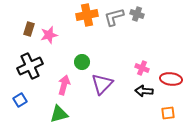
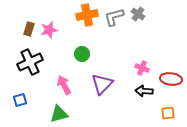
gray cross: moved 1 px right; rotated 16 degrees clockwise
pink star: moved 5 px up
green circle: moved 8 px up
black cross: moved 4 px up
pink arrow: rotated 42 degrees counterclockwise
blue square: rotated 16 degrees clockwise
